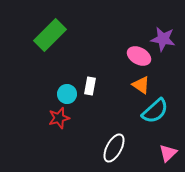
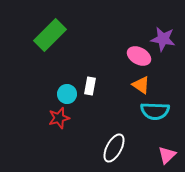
cyan semicircle: rotated 44 degrees clockwise
pink triangle: moved 1 px left, 2 px down
